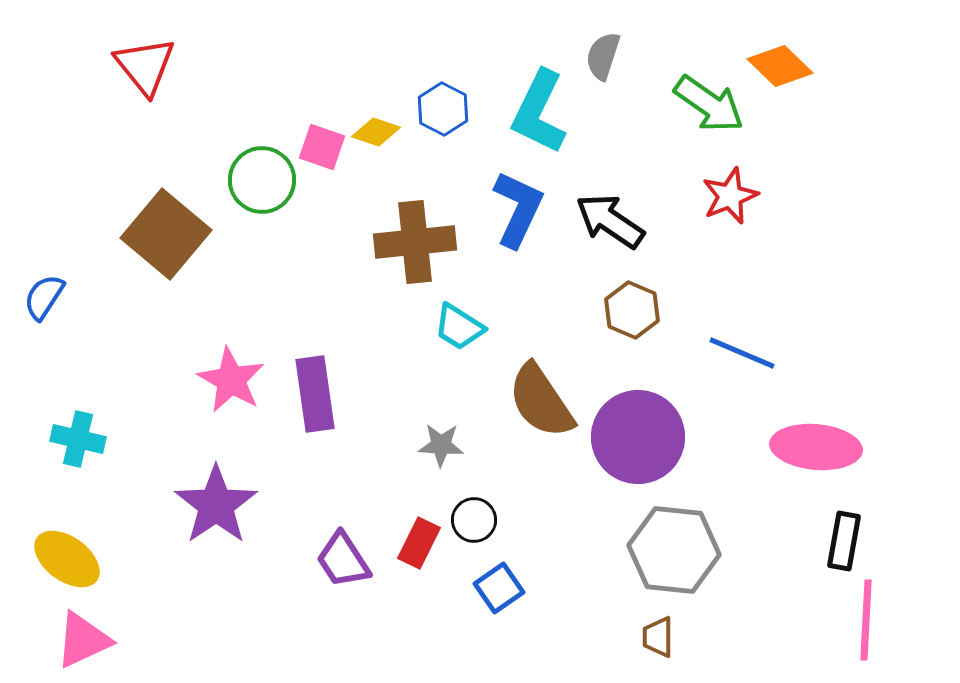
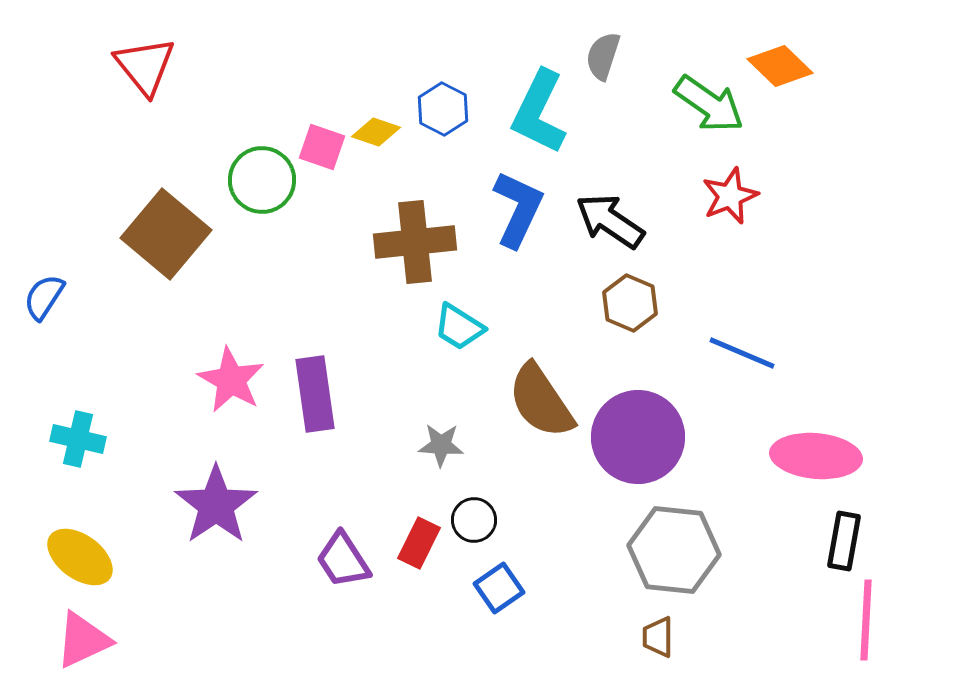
brown hexagon: moved 2 px left, 7 px up
pink ellipse: moved 9 px down
yellow ellipse: moved 13 px right, 2 px up
